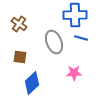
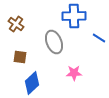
blue cross: moved 1 px left, 1 px down
brown cross: moved 3 px left
blue line: moved 18 px right; rotated 16 degrees clockwise
